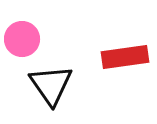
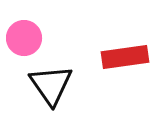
pink circle: moved 2 px right, 1 px up
